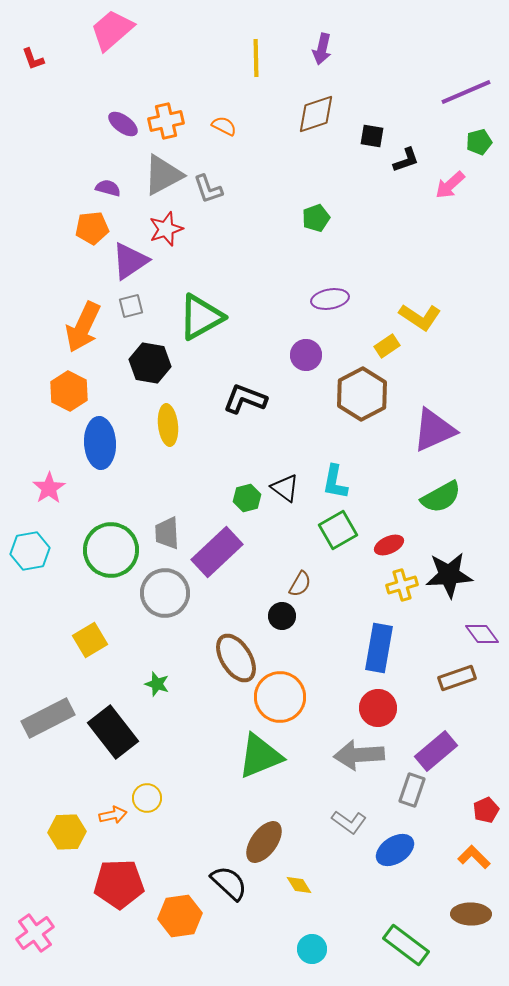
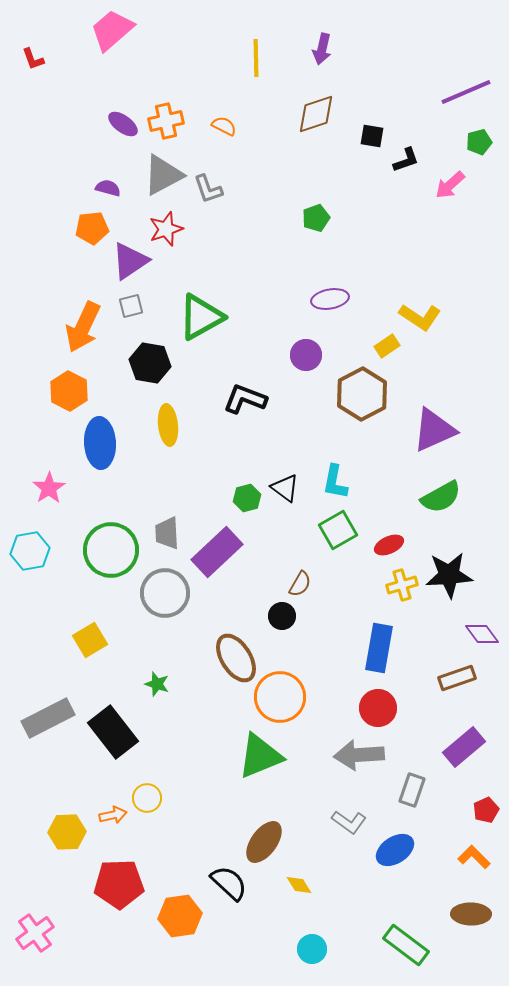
purple rectangle at (436, 751): moved 28 px right, 4 px up
